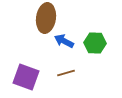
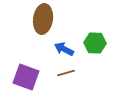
brown ellipse: moved 3 px left, 1 px down
blue arrow: moved 8 px down
